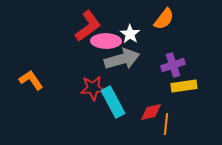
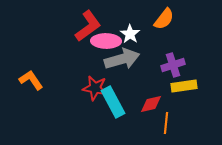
red star: moved 2 px right; rotated 15 degrees clockwise
red diamond: moved 8 px up
orange line: moved 1 px up
